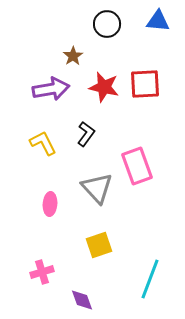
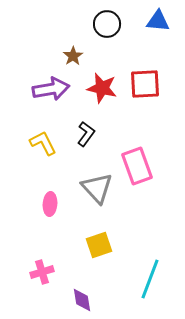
red star: moved 2 px left, 1 px down
purple diamond: rotated 10 degrees clockwise
